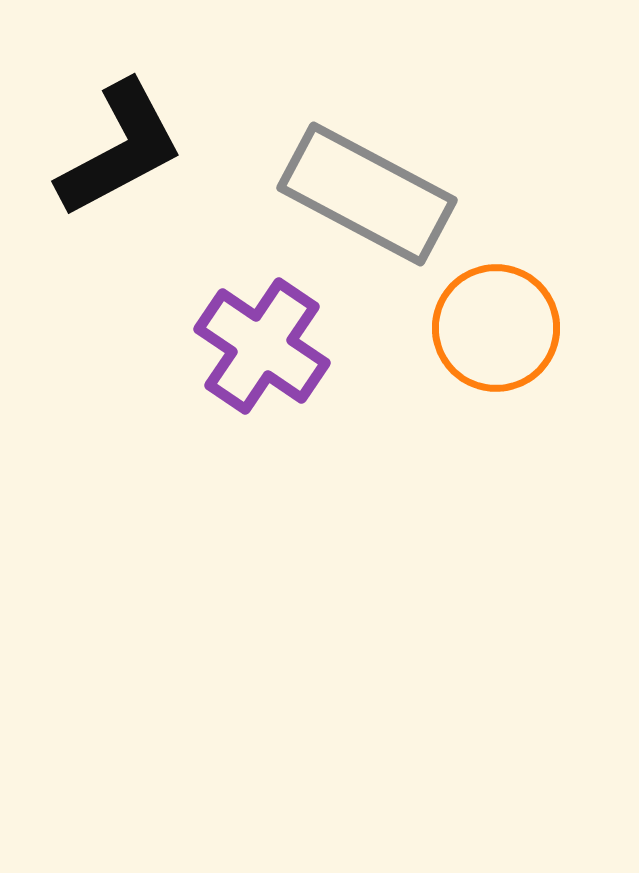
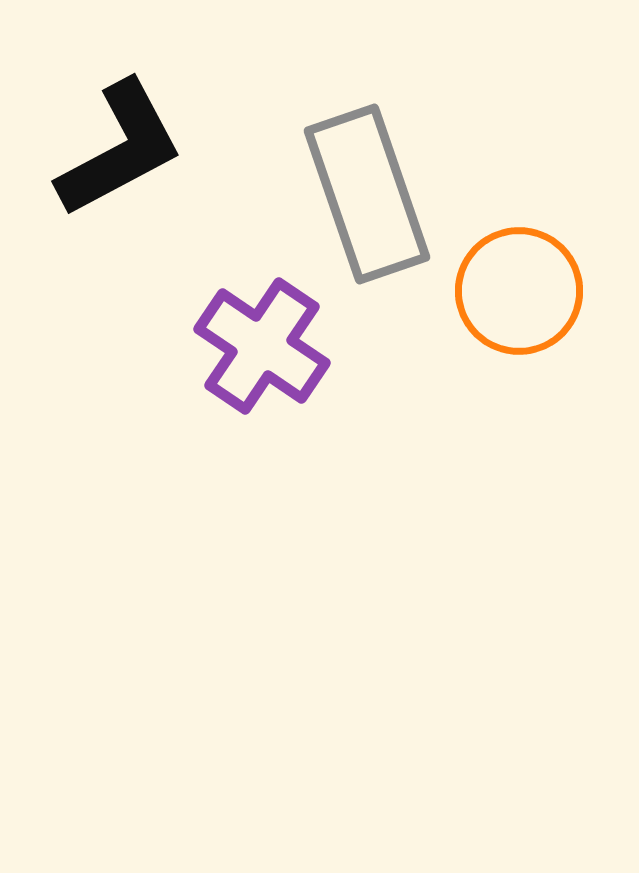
gray rectangle: rotated 43 degrees clockwise
orange circle: moved 23 px right, 37 px up
